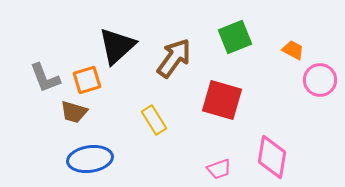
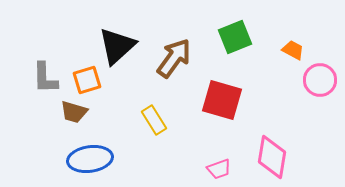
gray L-shape: rotated 20 degrees clockwise
